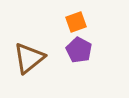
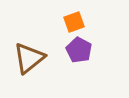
orange square: moved 2 px left
